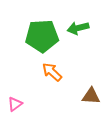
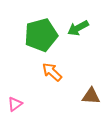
green arrow: rotated 15 degrees counterclockwise
green pentagon: moved 1 px left, 1 px up; rotated 12 degrees counterclockwise
